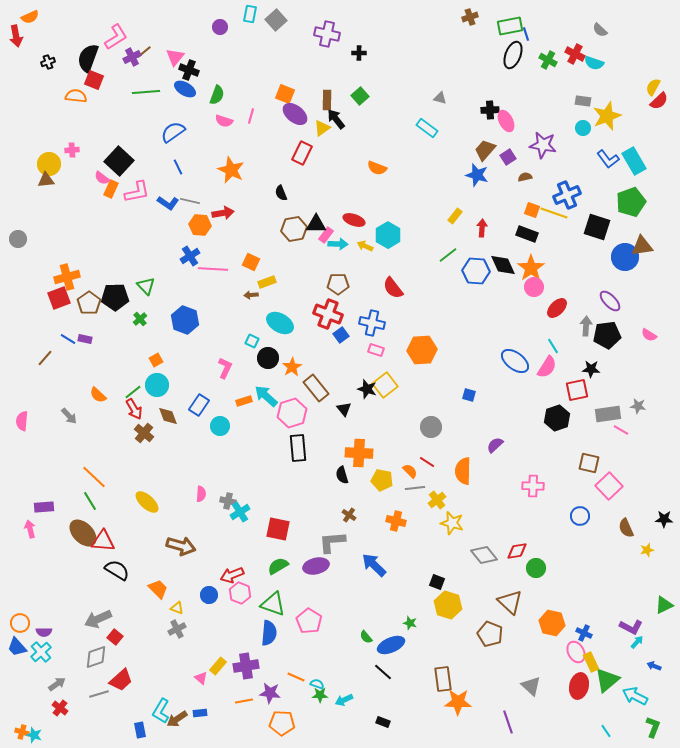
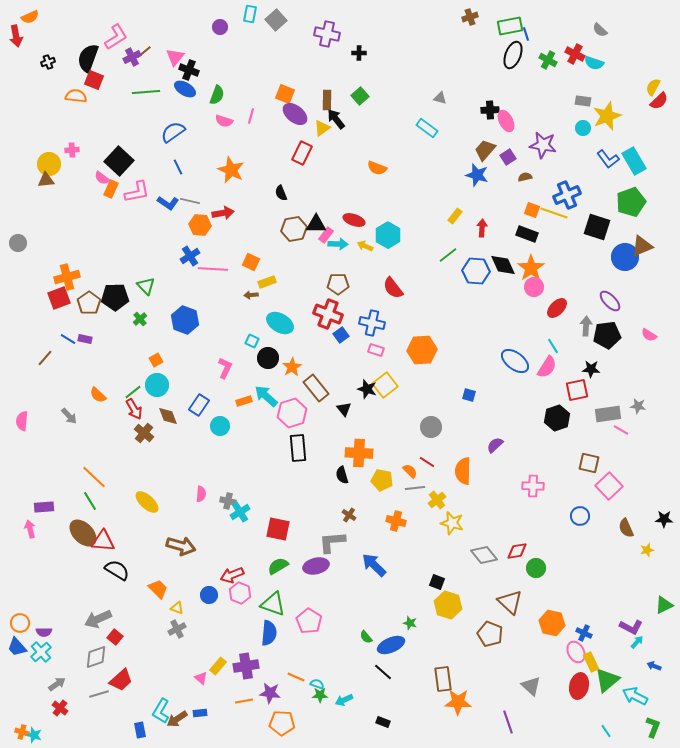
gray circle at (18, 239): moved 4 px down
brown triangle at (642, 246): rotated 15 degrees counterclockwise
